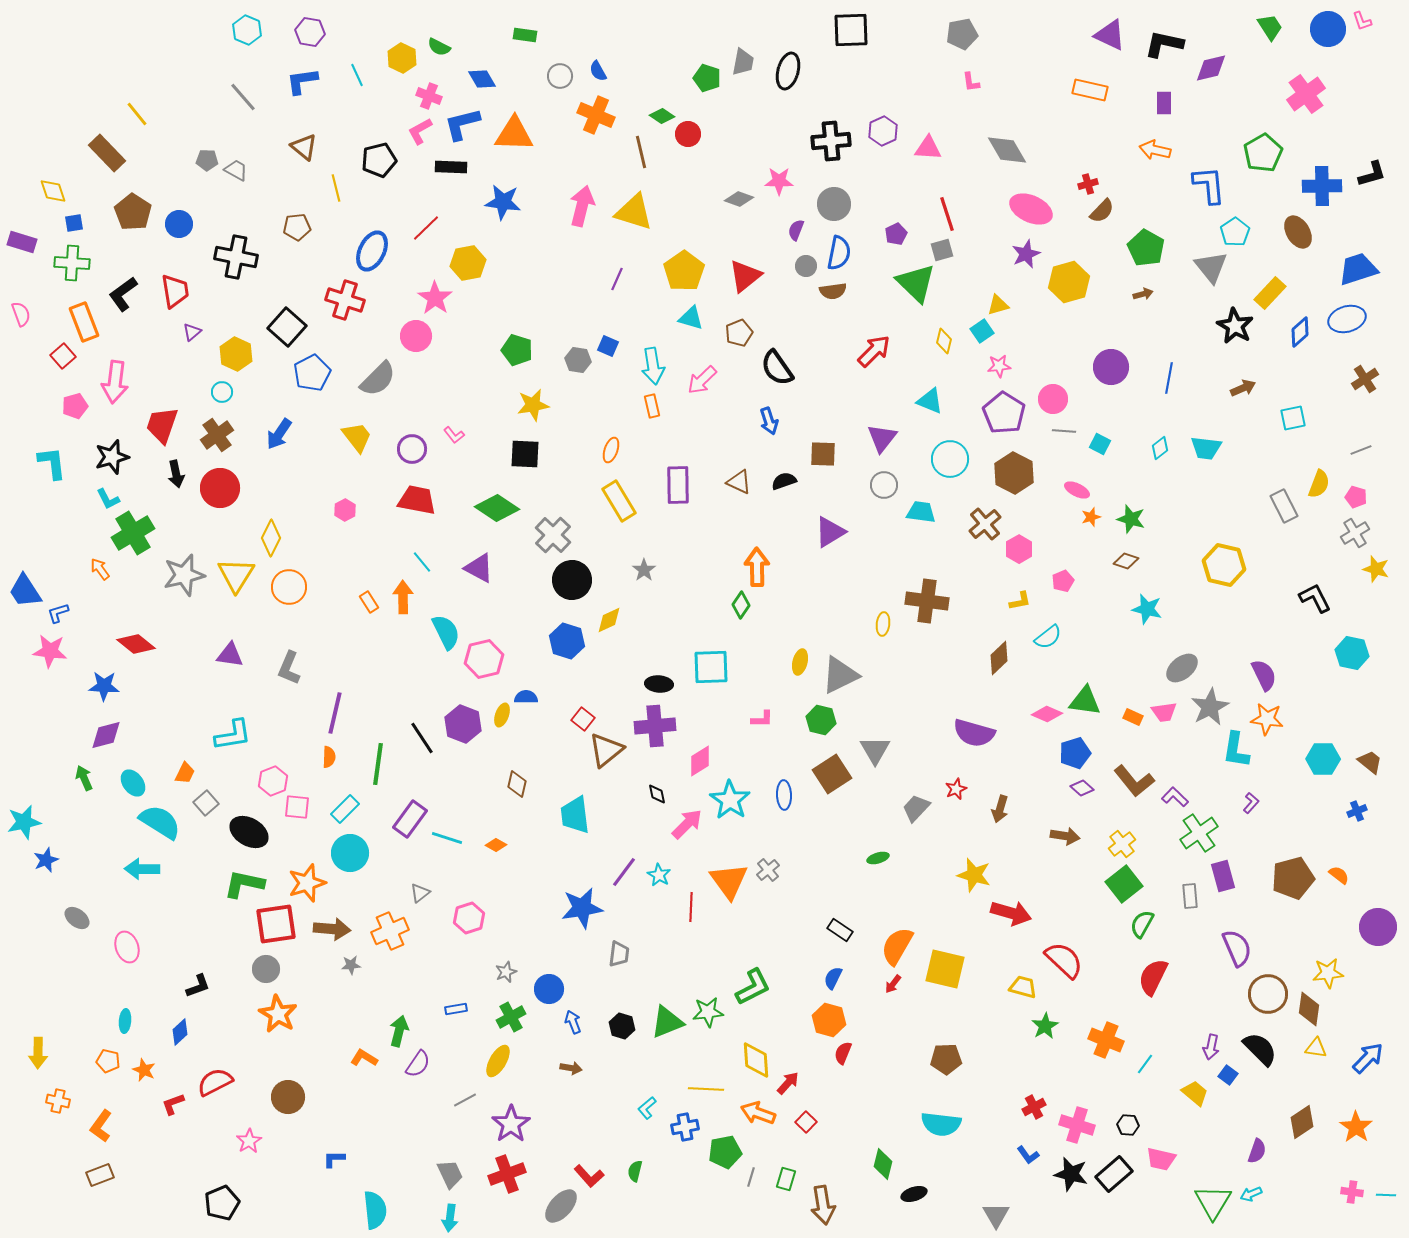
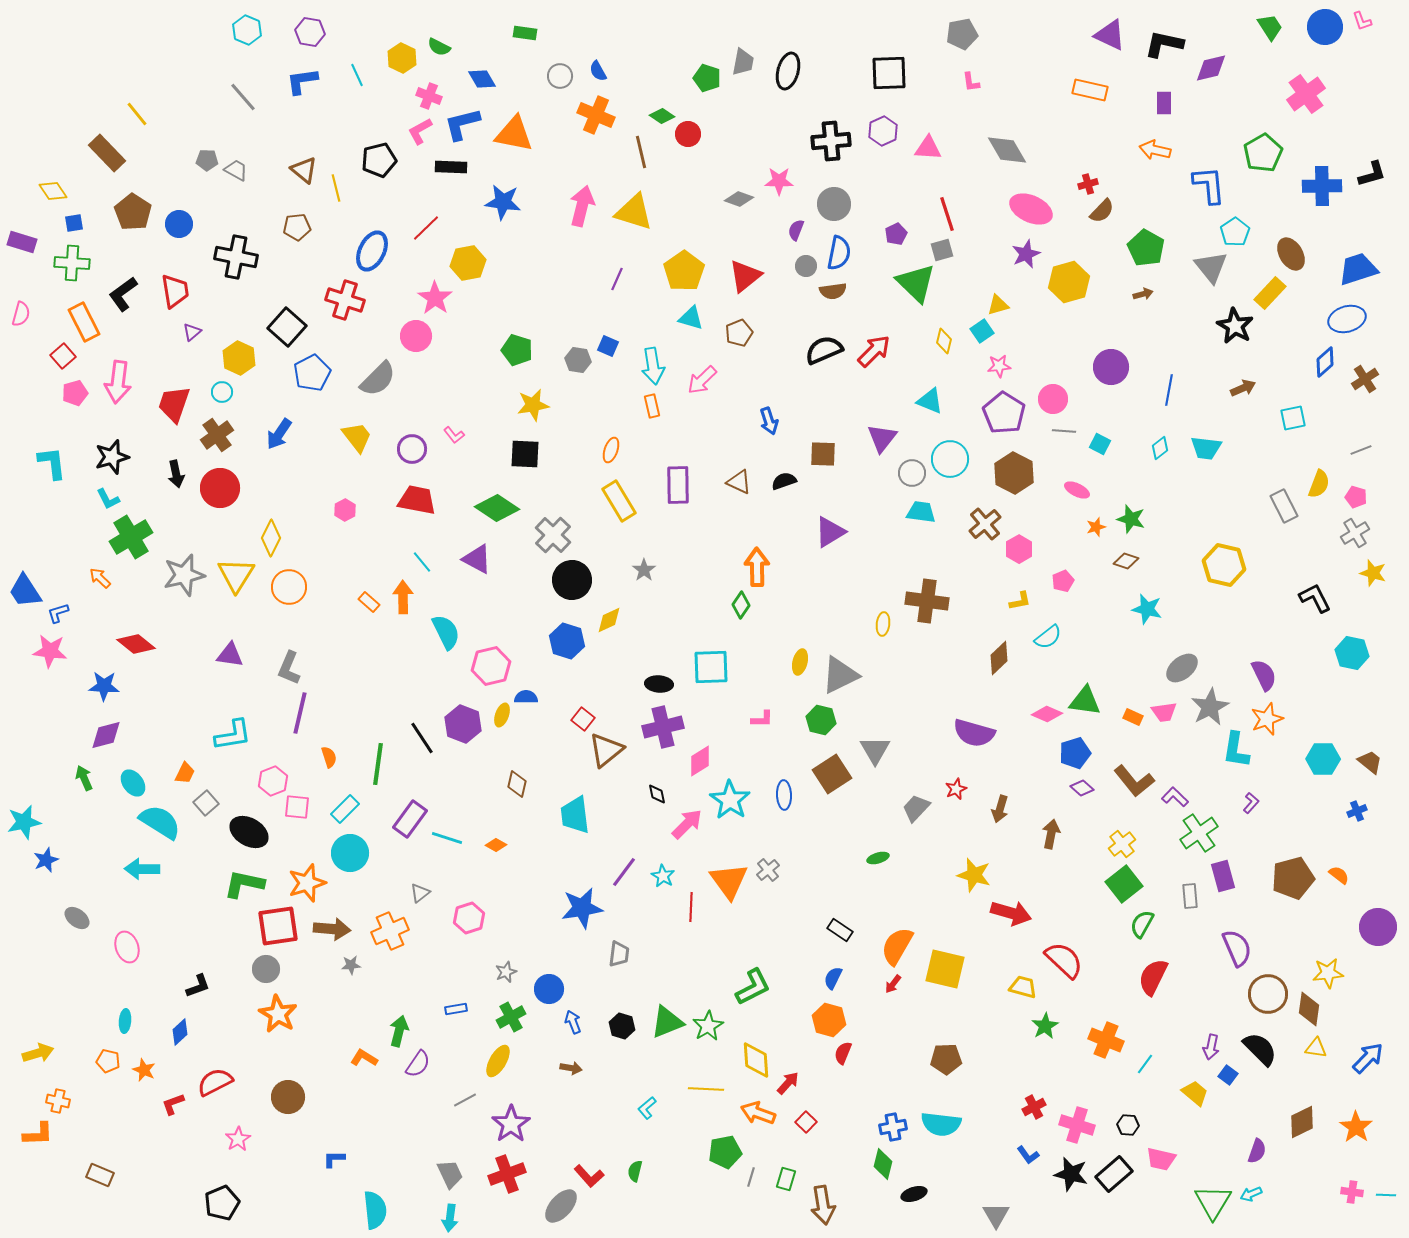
blue circle at (1328, 29): moved 3 px left, 2 px up
black square at (851, 30): moved 38 px right, 43 px down
green rectangle at (525, 35): moved 2 px up
orange triangle at (514, 134): rotated 9 degrees clockwise
brown triangle at (304, 147): moved 23 px down
yellow diamond at (53, 191): rotated 16 degrees counterclockwise
brown ellipse at (1298, 232): moved 7 px left, 22 px down
pink semicircle at (21, 314): rotated 35 degrees clockwise
orange rectangle at (84, 322): rotated 6 degrees counterclockwise
blue diamond at (1300, 332): moved 25 px right, 30 px down
yellow hexagon at (236, 354): moved 3 px right, 4 px down
black semicircle at (777, 368): moved 47 px right, 18 px up; rotated 102 degrees clockwise
blue line at (1169, 378): moved 12 px down
pink arrow at (115, 382): moved 3 px right
pink pentagon at (75, 406): moved 13 px up
red trapezoid at (162, 425): moved 12 px right, 21 px up
gray circle at (884, 485): moved 28 px right, 12 px up
orange star at (1091, 517): moved 5 px right, 10 px down
green cross at (133, 533): moved 2 px left, 4 px down
purple triangle at (479, 568): moved 2 px left, 9 px up
orange arrow at (100, 569): moved 9 px down; rotated 10 degrees counterclockwise
yellow star at (1376, 569): moved 3 px left, 4 px down
orange rectangle at (369, 602): rotated 15 degrees counterclockwise
pink hexagon at (484, 659): moved 7 px right, 7 px down
purple line at (335, 713): moved 35 px left
orange star at (1267, 719): rotated 28 degrees counterclockwise
purple cross at (655, 726): moved 8 px right, 1 px down; rotated 9 degrees counterclockwise
orange semicircle at (329, 757): rotated 20 degrees counterclockwise
brown arrow at (1065, 836): moved 14 px left, 2 px up; rotated 88 degrees counterclockwise
cyan star at (659, 875): moved 4 px right, 1 px down
red square at (276, 924): moved 2 px right, 2 px down
green star at (708, 1012): moved 14 px down; rotated 24 degrees counterclockwise
yellow arrow at (38, 1053): rotated 108 degrees counterclockwise
brown diamond at (1302, 1122): rotated 8 degrees clockwise
orange L-shape at (101, 1126): moved 63 px left, 8 px down; rotated 128 degrees counterclockwise
blue cross at (685, 1127): moved 208 px right
pink star at (249, 1141): moved 11 px left, 2 px up
brown rectangle at (100, 1175): rotated 44 degrees clockwise
